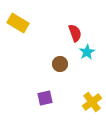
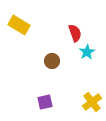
yellow rectangle: moved 1 px right, 2 px down
brown circle: moved 8 px left, 3 px up
purple square: moved 4 px down
